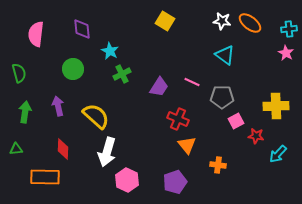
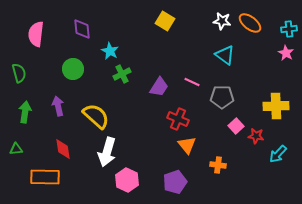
pink square: moved 5 px down; rotated 14 degrees counterclockwise
red diamond: rotated 10 degrees counterclockwise
